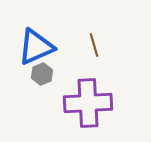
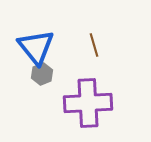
blue triangle: rotated 45 degrees counterclockwise
